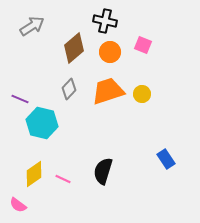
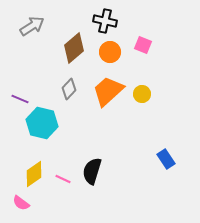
orange trapezoid: rotated 24 degrees counterclockwise
black semicircle: moved 11 px left
pink semicircle: moved 3 px right, 2 px up
